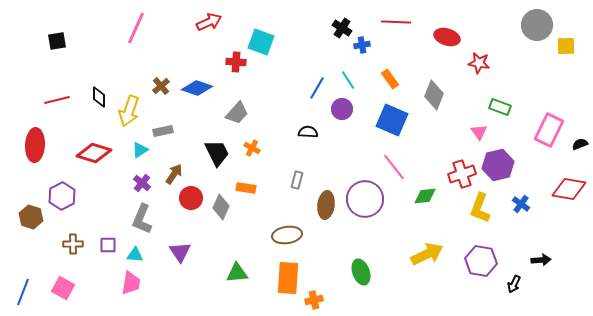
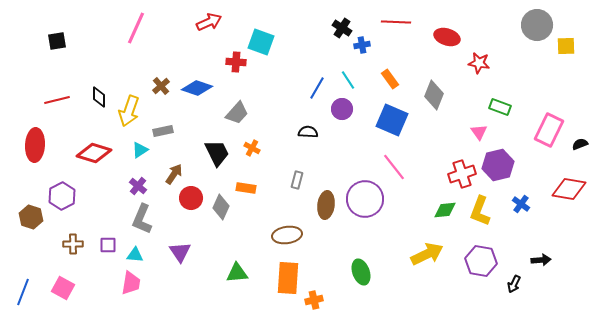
purple cross at (142, 183): moved 4 px left, 3 px down
green diamond at (425, 196): moved 20 px right, 14 px down
yellow L-shape at (480, 208): moved 3 px down
